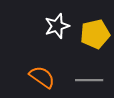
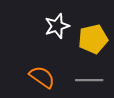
yellow pentagon: moved 2 px left, 5 px down
